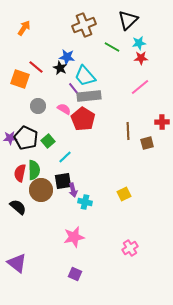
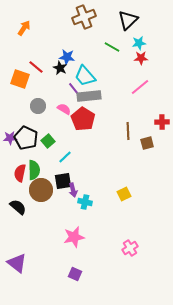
brown cross: moved 8 px up
